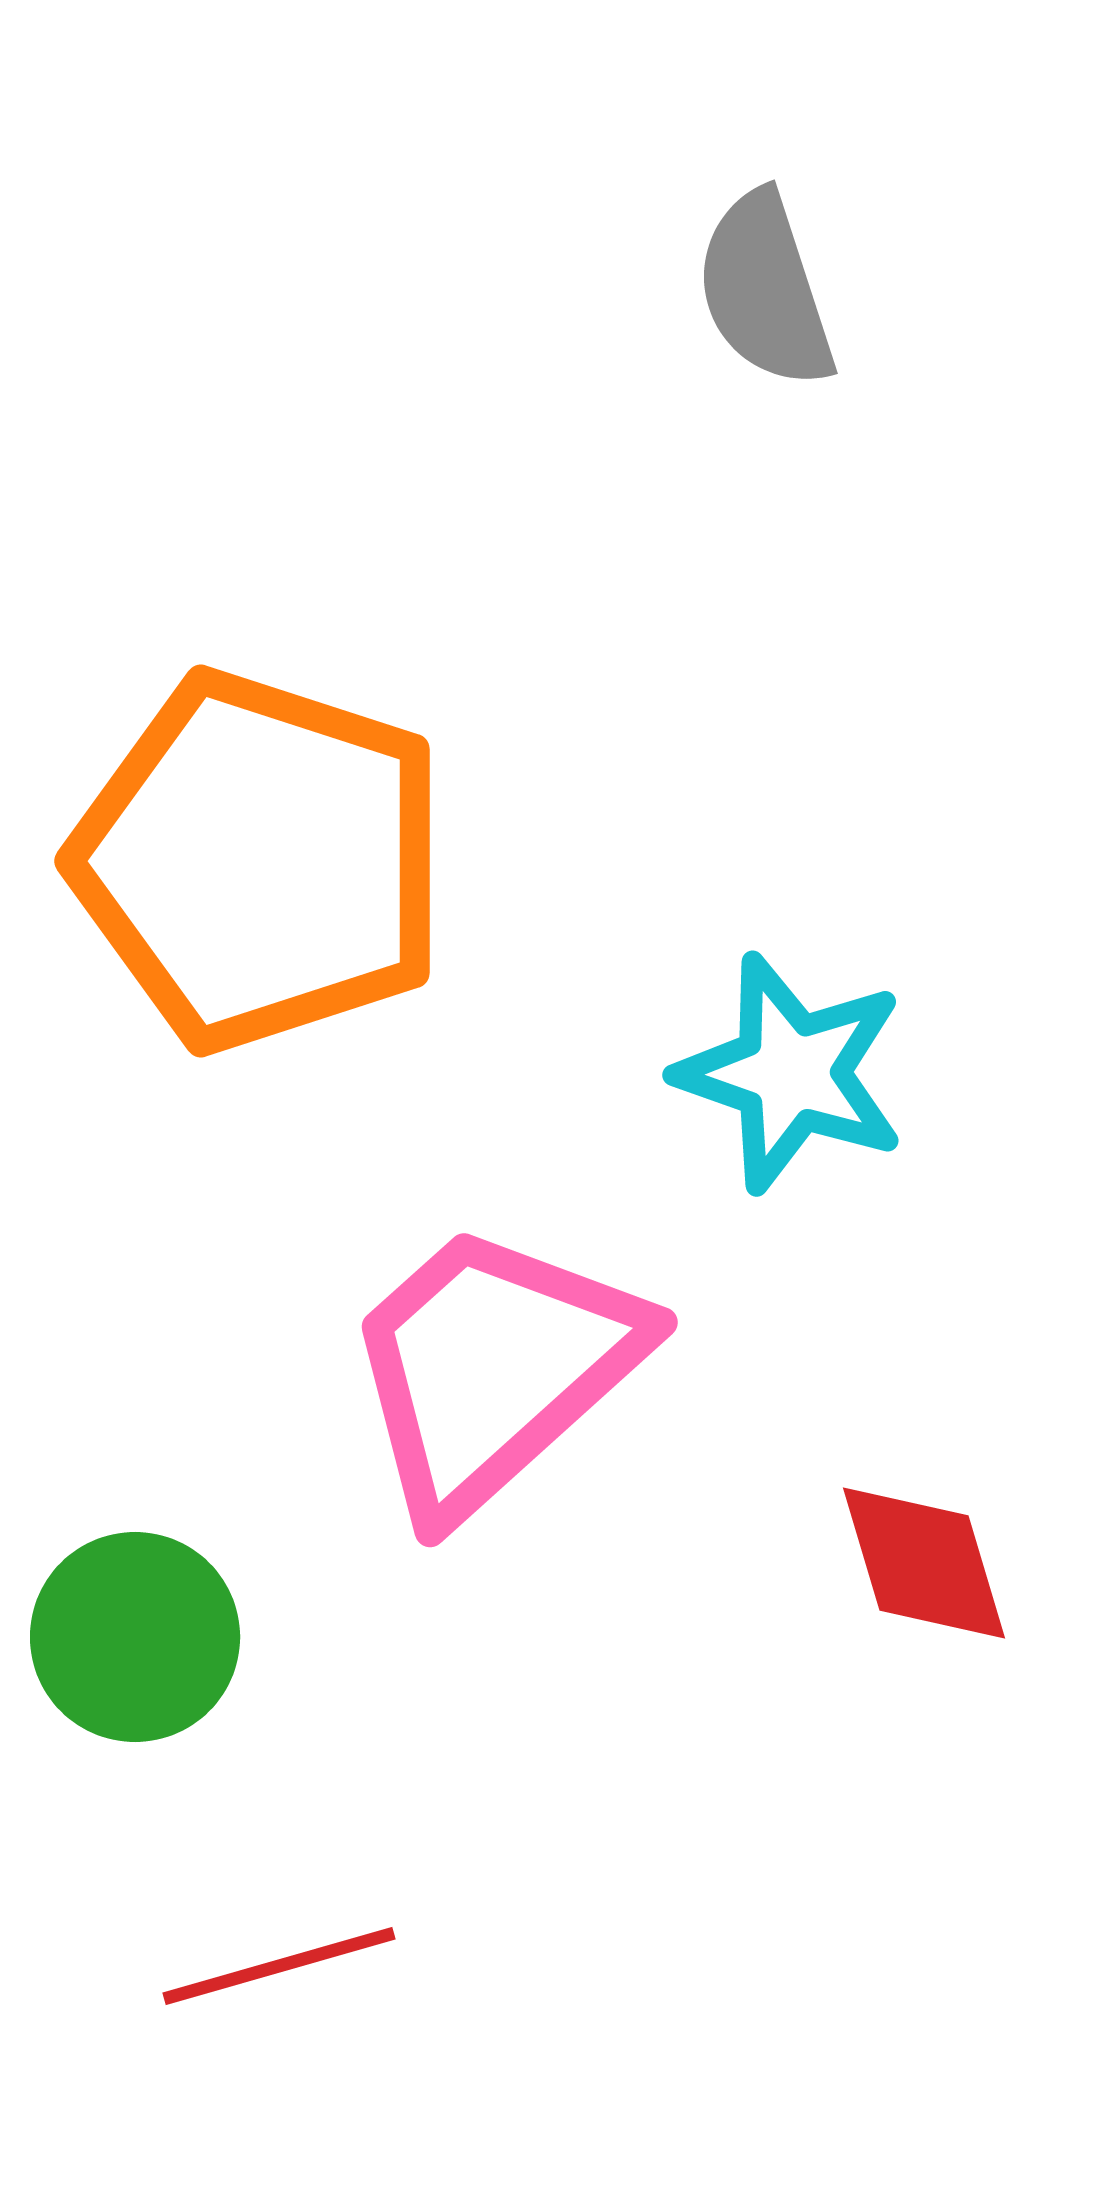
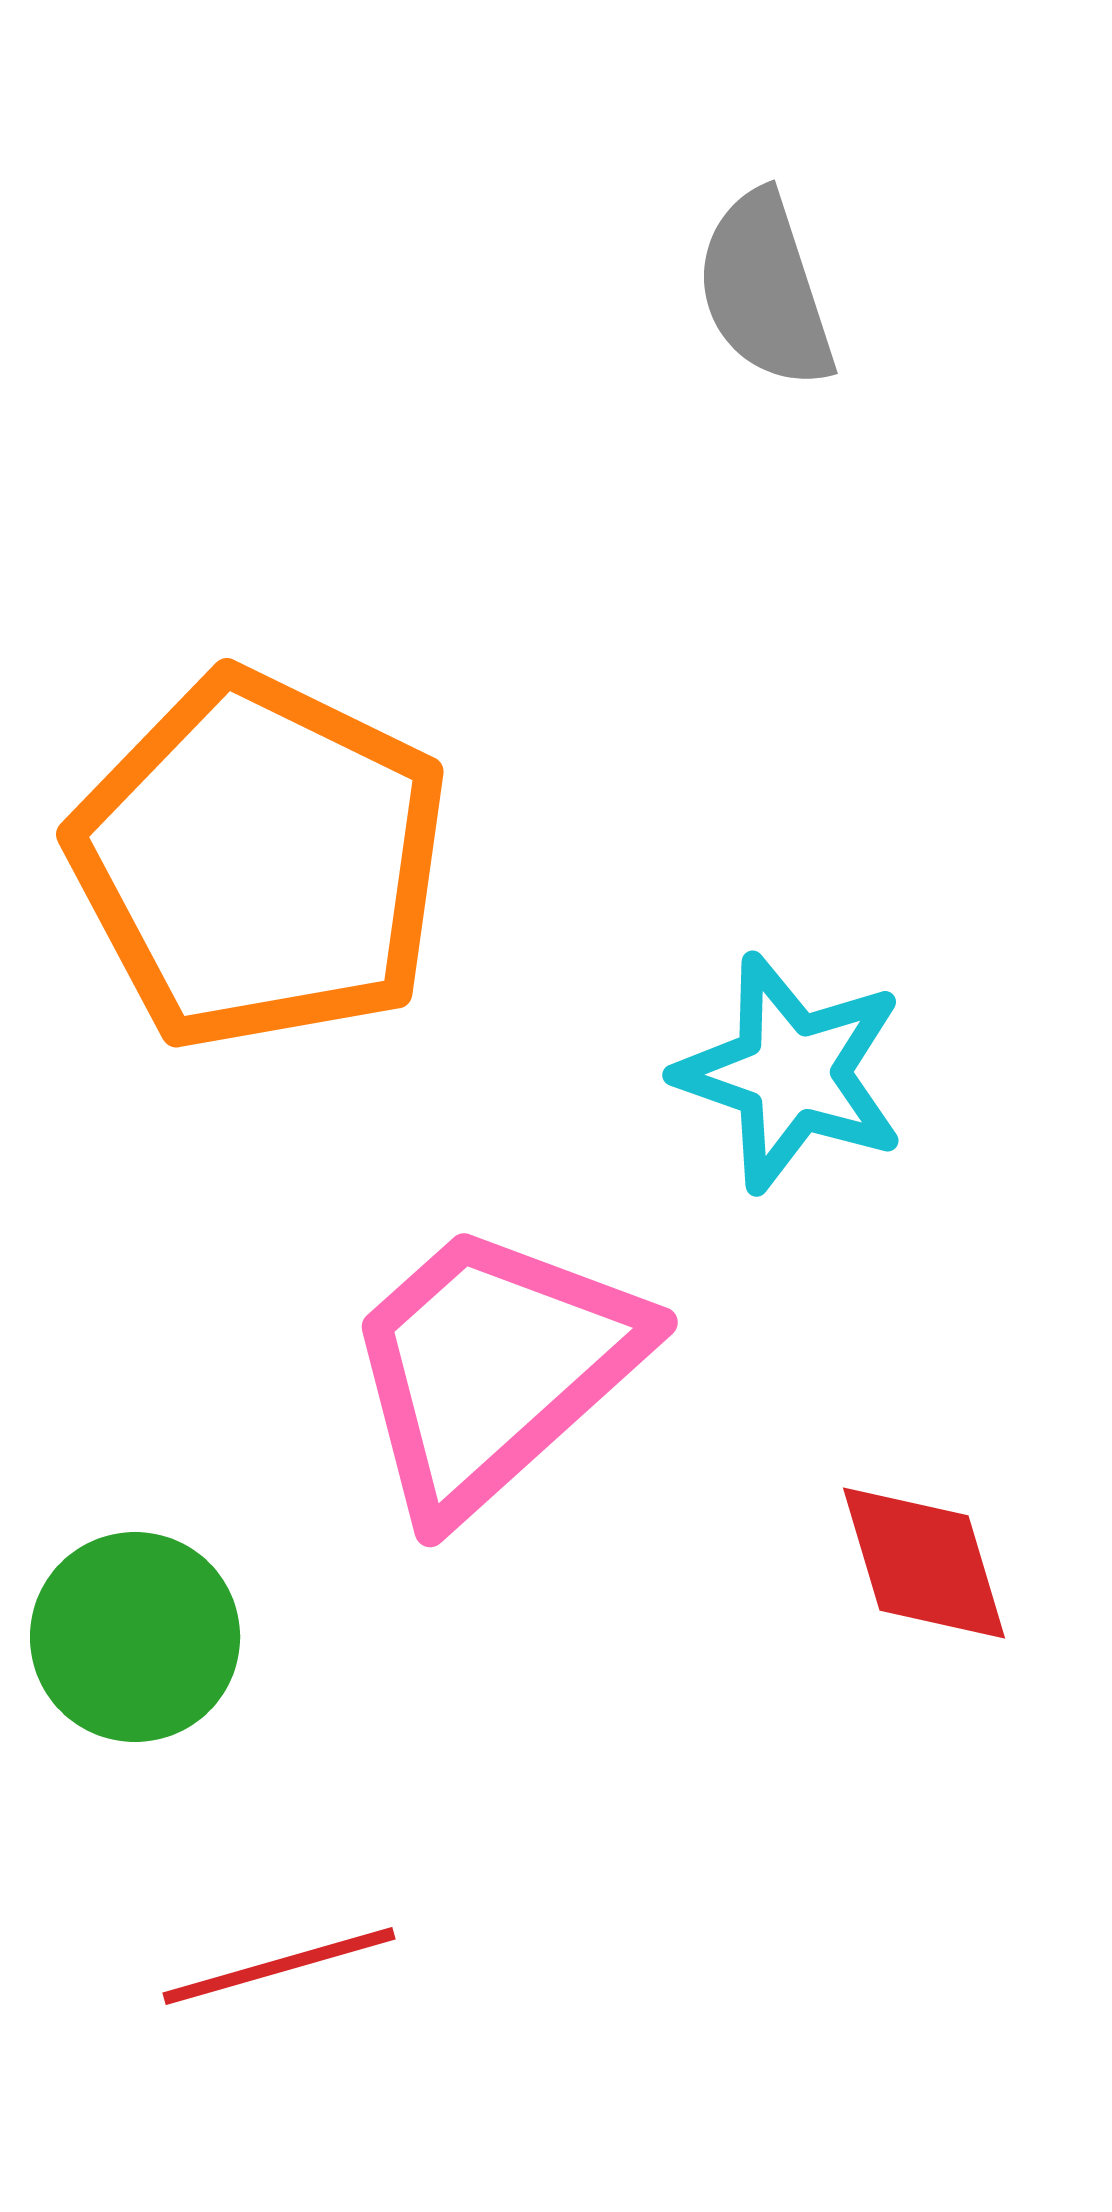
orange pentagon: rotated 8 degrees clockwise
